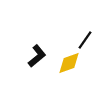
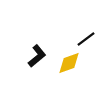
black line: moved 1 px right, 1 px up; rotated 18 degrees clockwise
